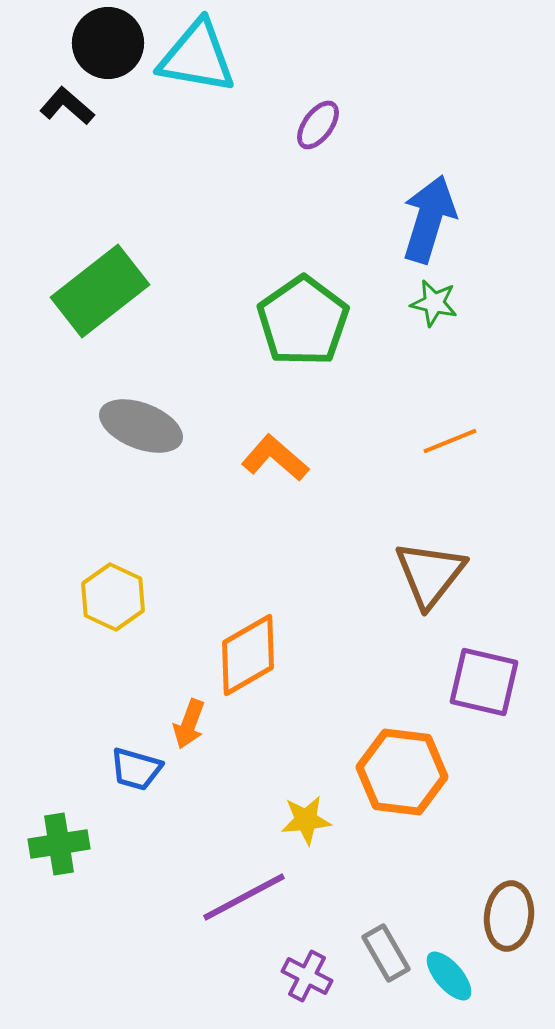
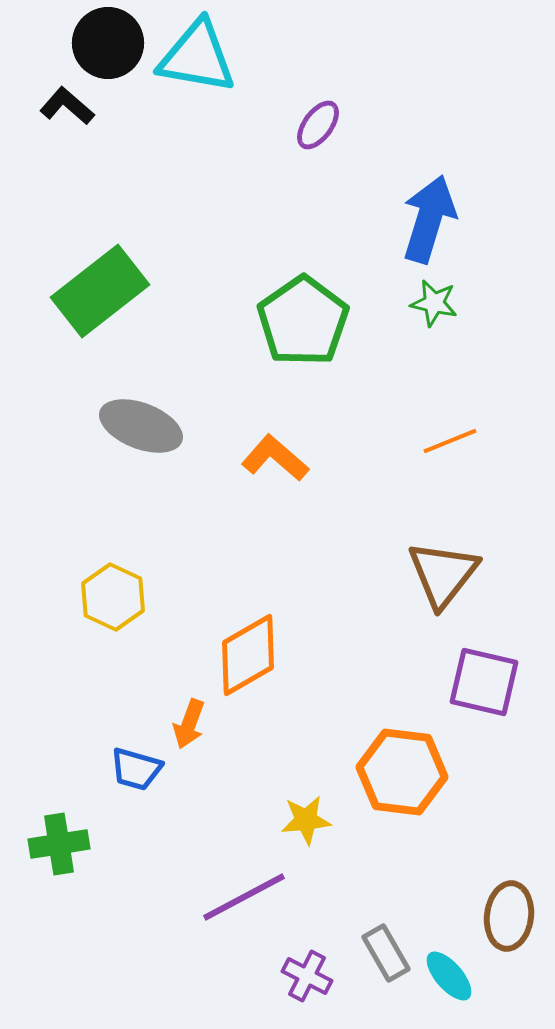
brown triangle: moved 13 px right
